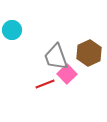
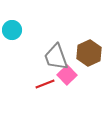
pink square: moved 1 px down
